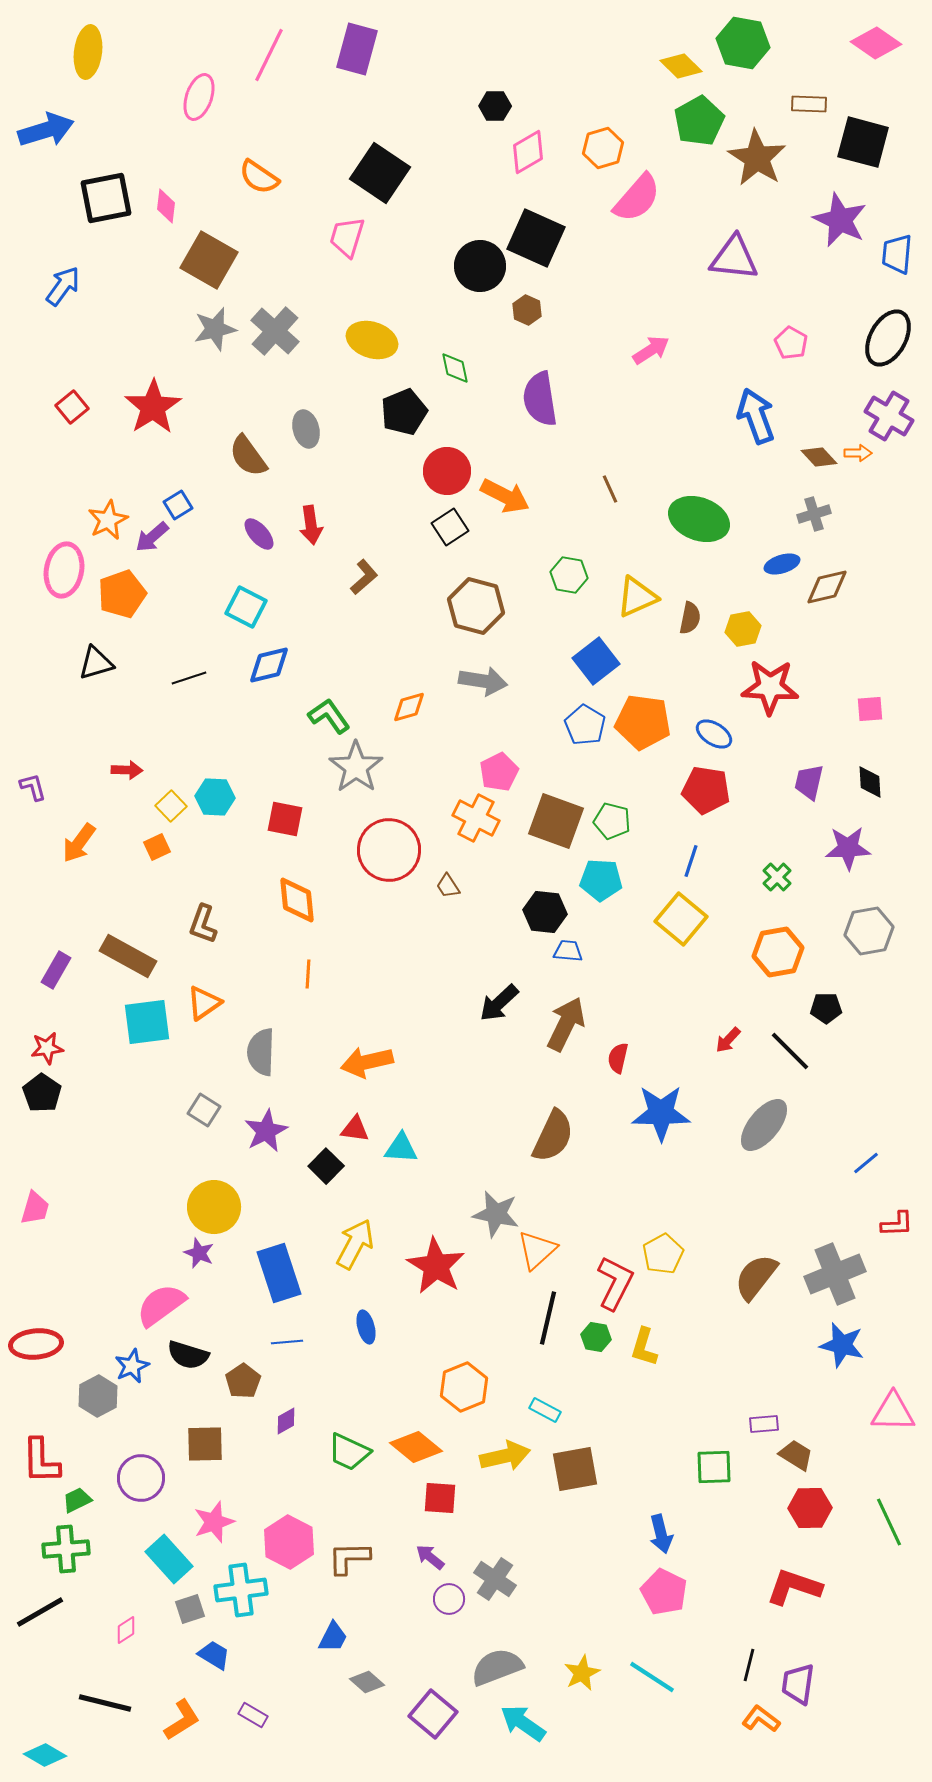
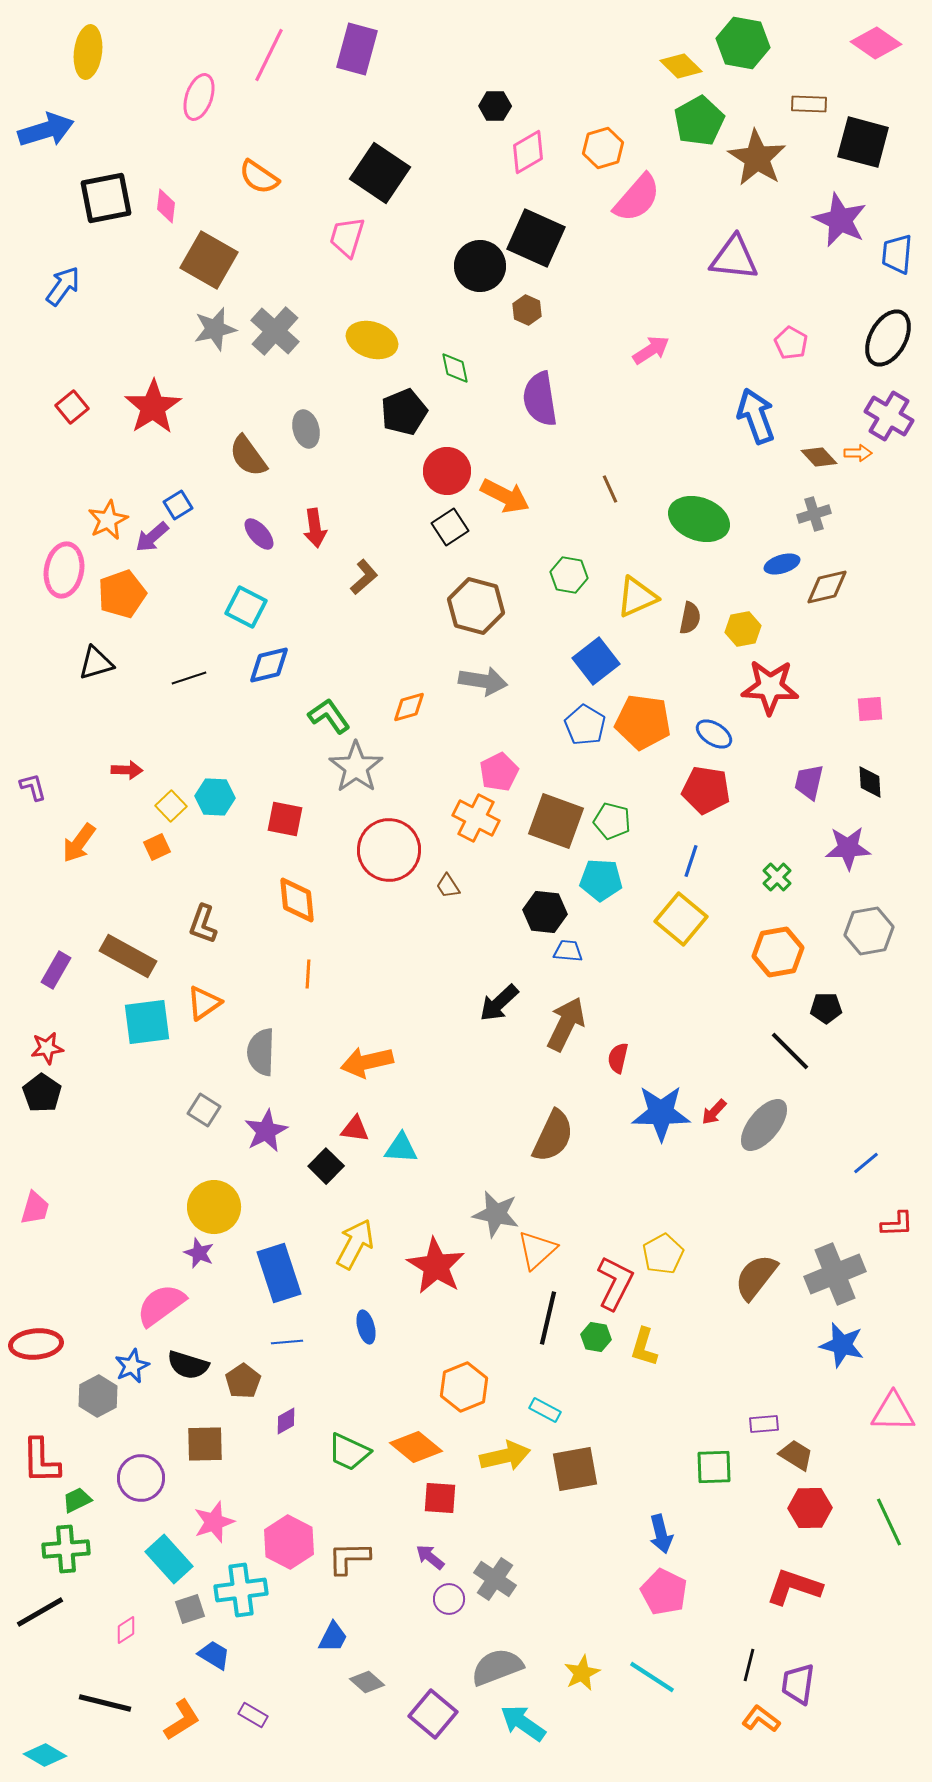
red arrow at (311, 525): moved 4 px right, 3 px down
red arrow at (728, 1040): moved 14 px left, 72 px down
black semicircle at (188, 1355): moved 10 px down
